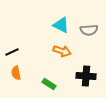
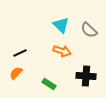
cyan triangle: rotated 18 degrees clockwise
gray semicircle: rotated 48 degrees clockwise
black line: moved 8 px right, 1 px down
orange semicircle: rotated 56 degrees clockwise
